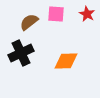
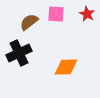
black cross: moved 2 px left
orange diamond: moved 6 px down
